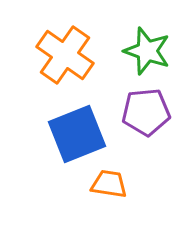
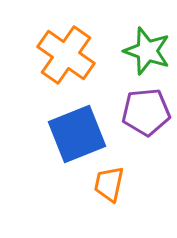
orange cross: moved 1 px right
orange trapezoid: rotated 87 degrees counterclockwise
